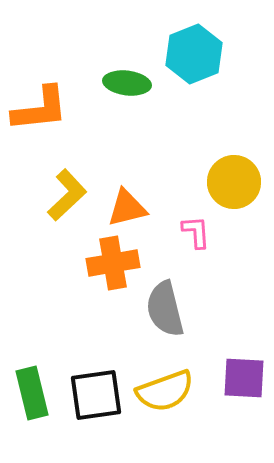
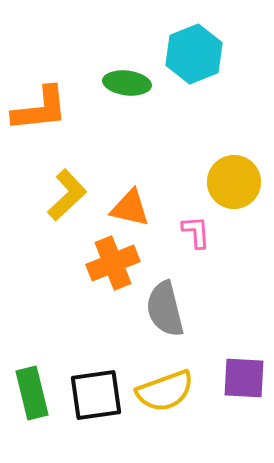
orange triangle: moved 3 px right; rotated 27 degrees clockwise
orange cross: rotated 12 degrees counterclockwise
